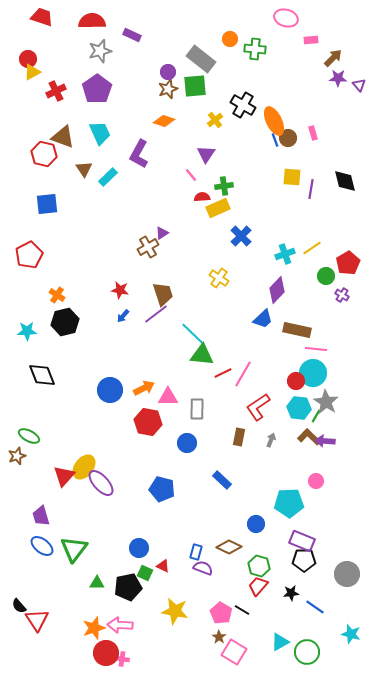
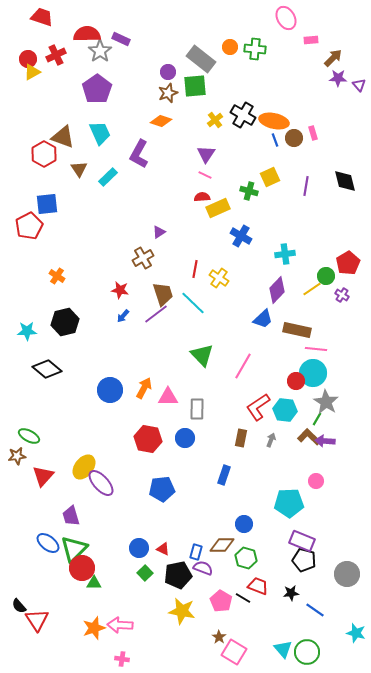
pink ellipse at (286, 18): rotated 45 degrees clockwise
red semicircle at (92, 21): moved 5 px left, 13 px down
purple rectangle at (132, 35): moved 11 px left, 4 px down
orange circle at (230, 39): moved 8 px down
gray star at (100, 51): rotated 20 degrees counterclockwise
brown star at (168, 89): moved 4 px down
red cross at (56, 91): moved 36 px up
black cross at (243, 105): moved 10 px down
orange diamond at (164, 121): moved 3 px left
orange ellipse at (274, 121): rotated 52 degrees counterclockwise
brown circle at (288, 138): moved 6 px right
red hexagon at (44, 154): rotated 15 degrees clockwise
brown triangle at (84, 169): moved 5 px left
pink line at (191, 175): moved 14 px right; rotated 24 degrees counterclockwise
yellow square at (292, 177): moved 22 px left; rotated 30 degrees counterclockwise
green cross at (224, 186): moved 25 px right, 5 px down; rotated 24 degrees clockwise
purple line at (311, 189): moved 5 px left, 3 px up
purple triangle at (162, 233): moved 3 px left, 1 px up
blue cross at (241, 236): rotated 15 degrees counterclockwise
brown cross at (148, 247): moved 5 px left, 11 px down
yellow line at (312, 248): moved 41 px down
cyan cross at (285, 254): rotated 12 degrees clockwise
red pentagon at (29, 255): moved 29 px up
orange cross at (57, 295): moved 19 px up
cyan line at (193, 334): moved 31 px up
green triangle at (202, 355): rotated 40 degrees clockwise
red line at (223, 373): moved 28 px left, 104 px up; rotated 54 degrees counterclockwise
pink line at (243, 374): moved 8 px up
black diamond at (42, 375): moved 5 px right, 6 px up; rotated 28 degrees counterclockwise
orange arrow at (144, 388): rotated 35 degrees counterclockwise
cyan hexagon at (299, 408): moved 14 px left, 2 px down
green line at (316, 416): moved 1 px right, 3 px down
red hexagon at (148, 422): moved 17 px down
brown rectangle at (239, 437): moved 2 px right, 1 px down
blue circle at (187, 443): moved 2 px left, 5 px up
brown star at (17, 456): rotated 12 degrees clockwise
red triangle at (64, 476): moved 21 px left
blue rectangle at (222, 480): moved 2 px right, 5 px up; rotated 66 degrees clockwise
blue pentagon at (162, 489): rotated 20 degrees counterclockwise
purple trapezoid at (41, 516): moved 30 px right
blue circle at (256, 524): moved 12 px left
blue ellipse at (42, 546): moved 6 px right, 3 px up
brown diamond at (229, 547): moved 7 px left, 2 px up; rotated 25 degrees counterclockwise
green triangle at (74, 549): rotated 8 degrees clockwise
black pentagon at (304, 560): rotated 15 degrees clockwise
red triangle at (163, 566): moved 17 px up
green hexagon at (259, 566): moved 13 px left, 8 px up
green square at (145, 573): rotated 21 degrees clockwise
green triangle at (97, 583): moved 3 px left
red trapezoid at (258, 586): rotated 70 degrees clockwise
black pentagon at (128, 587): moved 50 px right, 12 px up
blue line at (315, 607): moved 3 px down
black line at (242, 610): moved 1 px right, 12 px up
yellow star at (175, 611): moved 7 px right
pink pentagon at (221, 613): moved 12 px up
cyan star at (351, 634): moved 5 px right, 1 px up
cyan triangle at (280, 642): moved 3 px right, 7 px down; rotated 42 degrees counterclockwise
red circle at (106, 653): moved 24 px left, 85 px up
